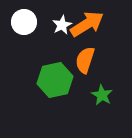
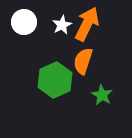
orange arrow: rotated 32 degrees counterclockwise
orange semicircle: moved 2 px left, 1 px down
green hexagon: rotated 12 degrees counterclockwise
